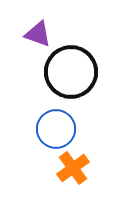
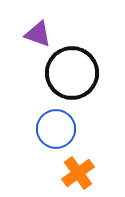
black circle: moved 1 px right, 1 px down
orange cross: moved 5 px right, 5 px down
